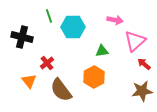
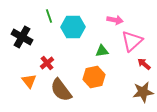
black cross: rotated 15 degrees clockwise
pink triangle: moved 3 px left
orange hexagon: rotated 15 degrees clockwise
brown star: moved 1 px right, 1 px down
